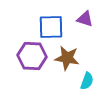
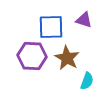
purple triangle: moved 1 px left, 1 px down
brown star: rotated 20 degrees clockwise
